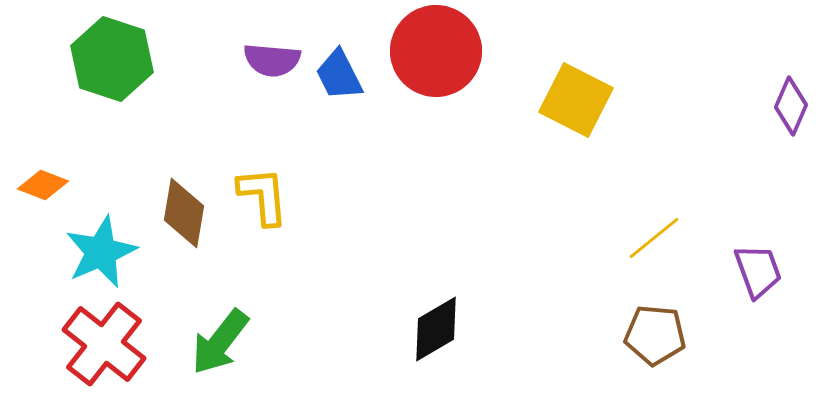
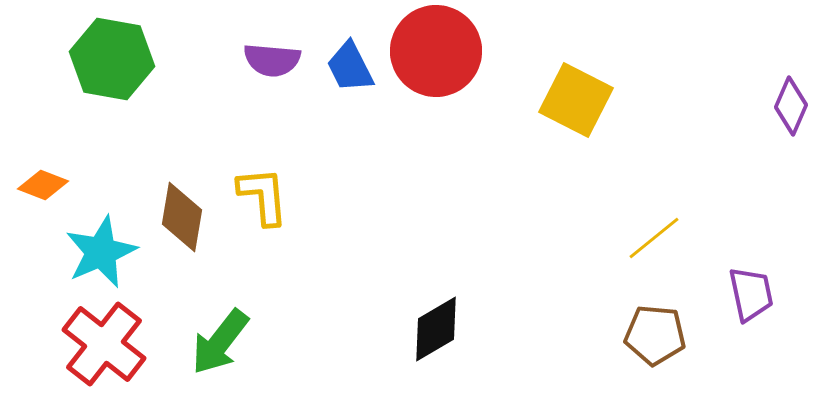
green hexagon: rotated 8 degrees counterclockwise
blue trapezoid: moved 11 px right, 8 px up
brown diamond: moved 2 px left, 4 px down
purple trapezoid: moved 7 px left, 23 px down; rotated 8 degrees clockwise
